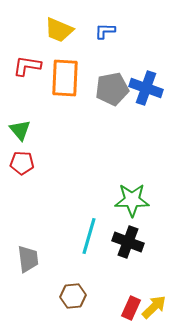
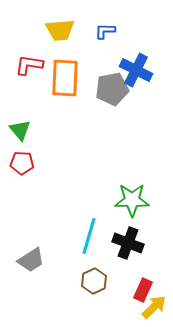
yellow trapezoid: moved 1 px right; rotated 28 degrees counterclockwise
red L-shape: moved 2 px right, 1 px up
blue cross: moved 10 px left, 18 px up; rotated 8 degrees clockwise
black cross: moved 1 px down
gray trapezoid: moved 3 px right, 1 px down; rotated 64 degrees clockwise
brown hexagon: moved 21 px right, 15 px up; rotated 20 degrees counterclockwise
red rectangle: moved 12 px right, 18 px up
